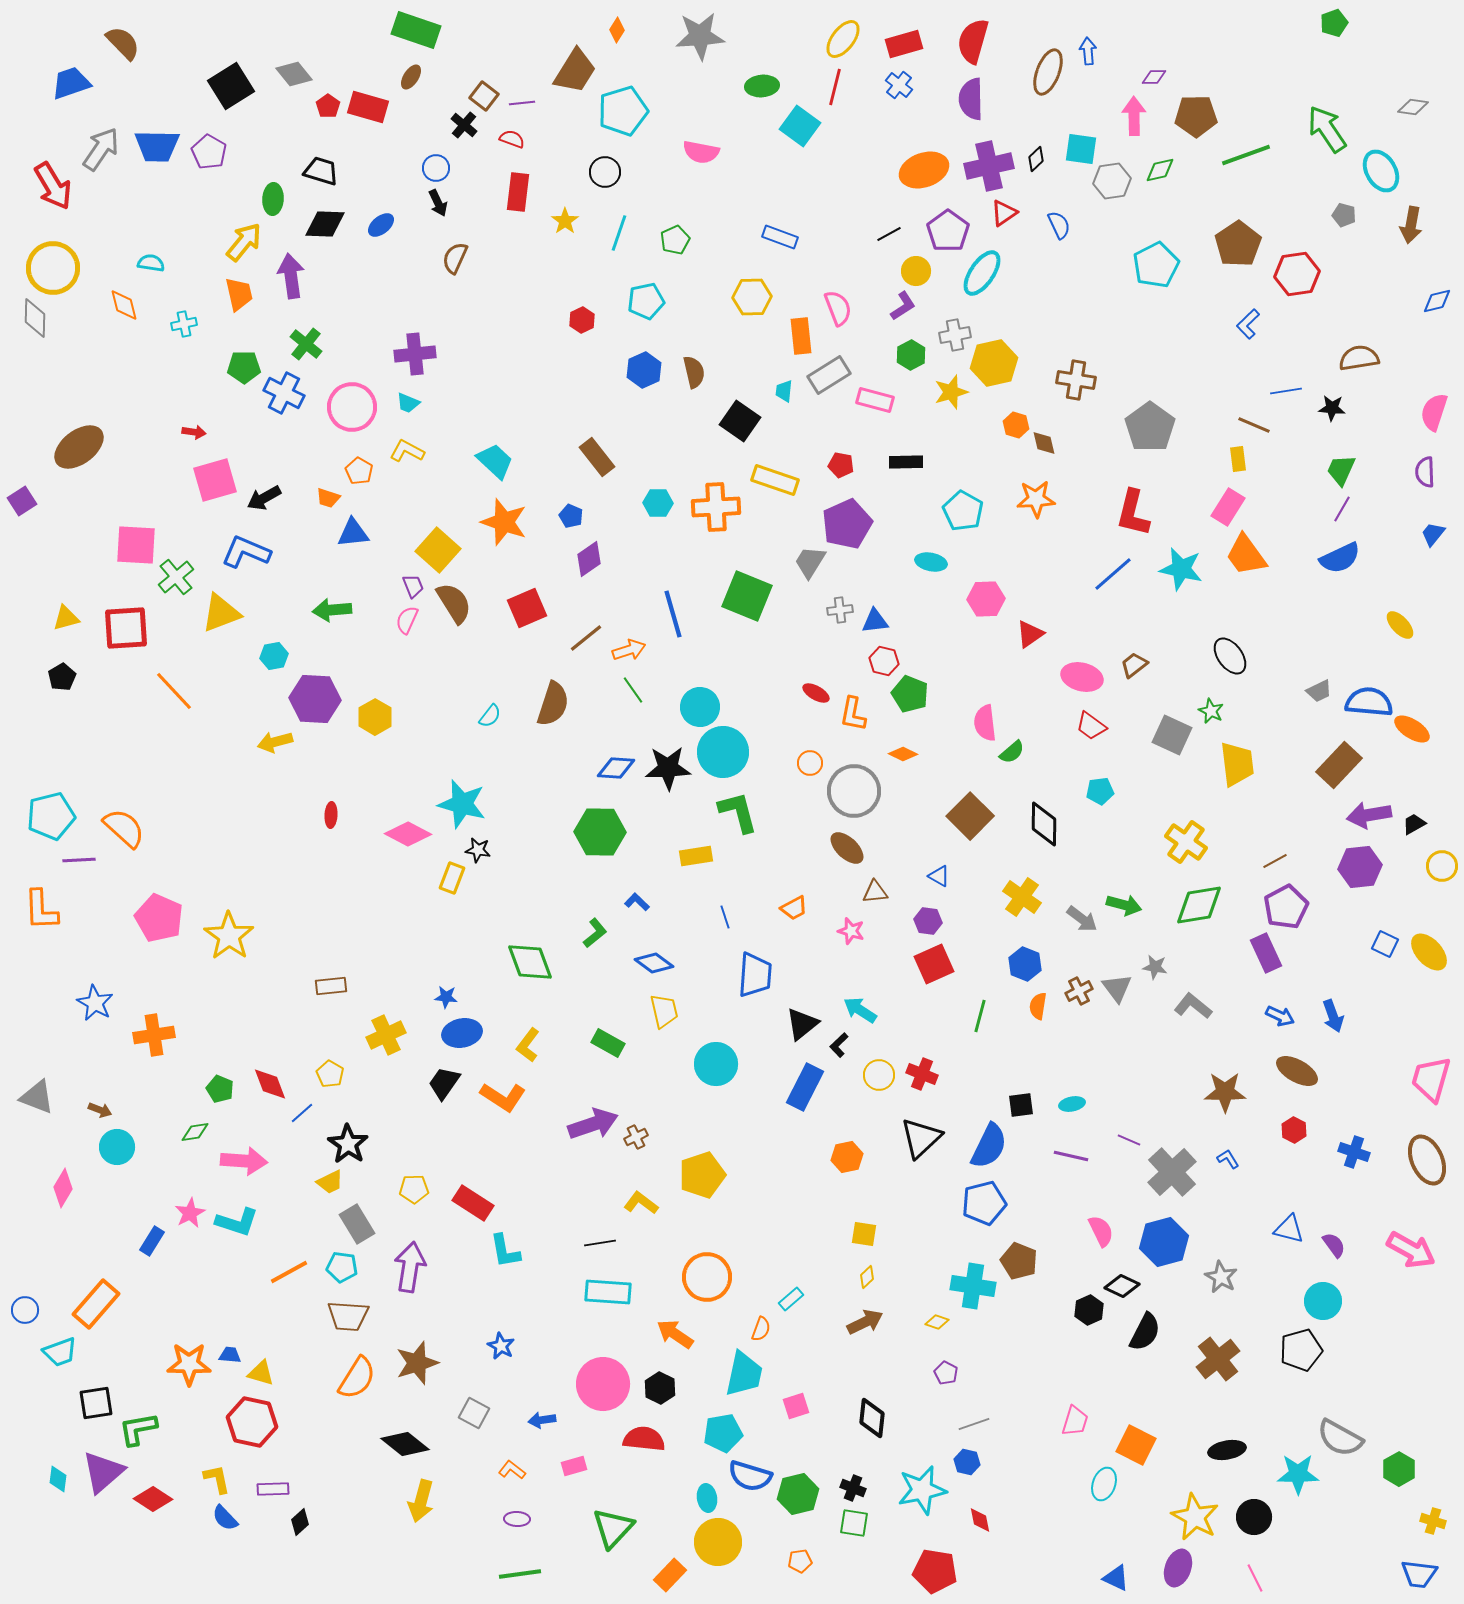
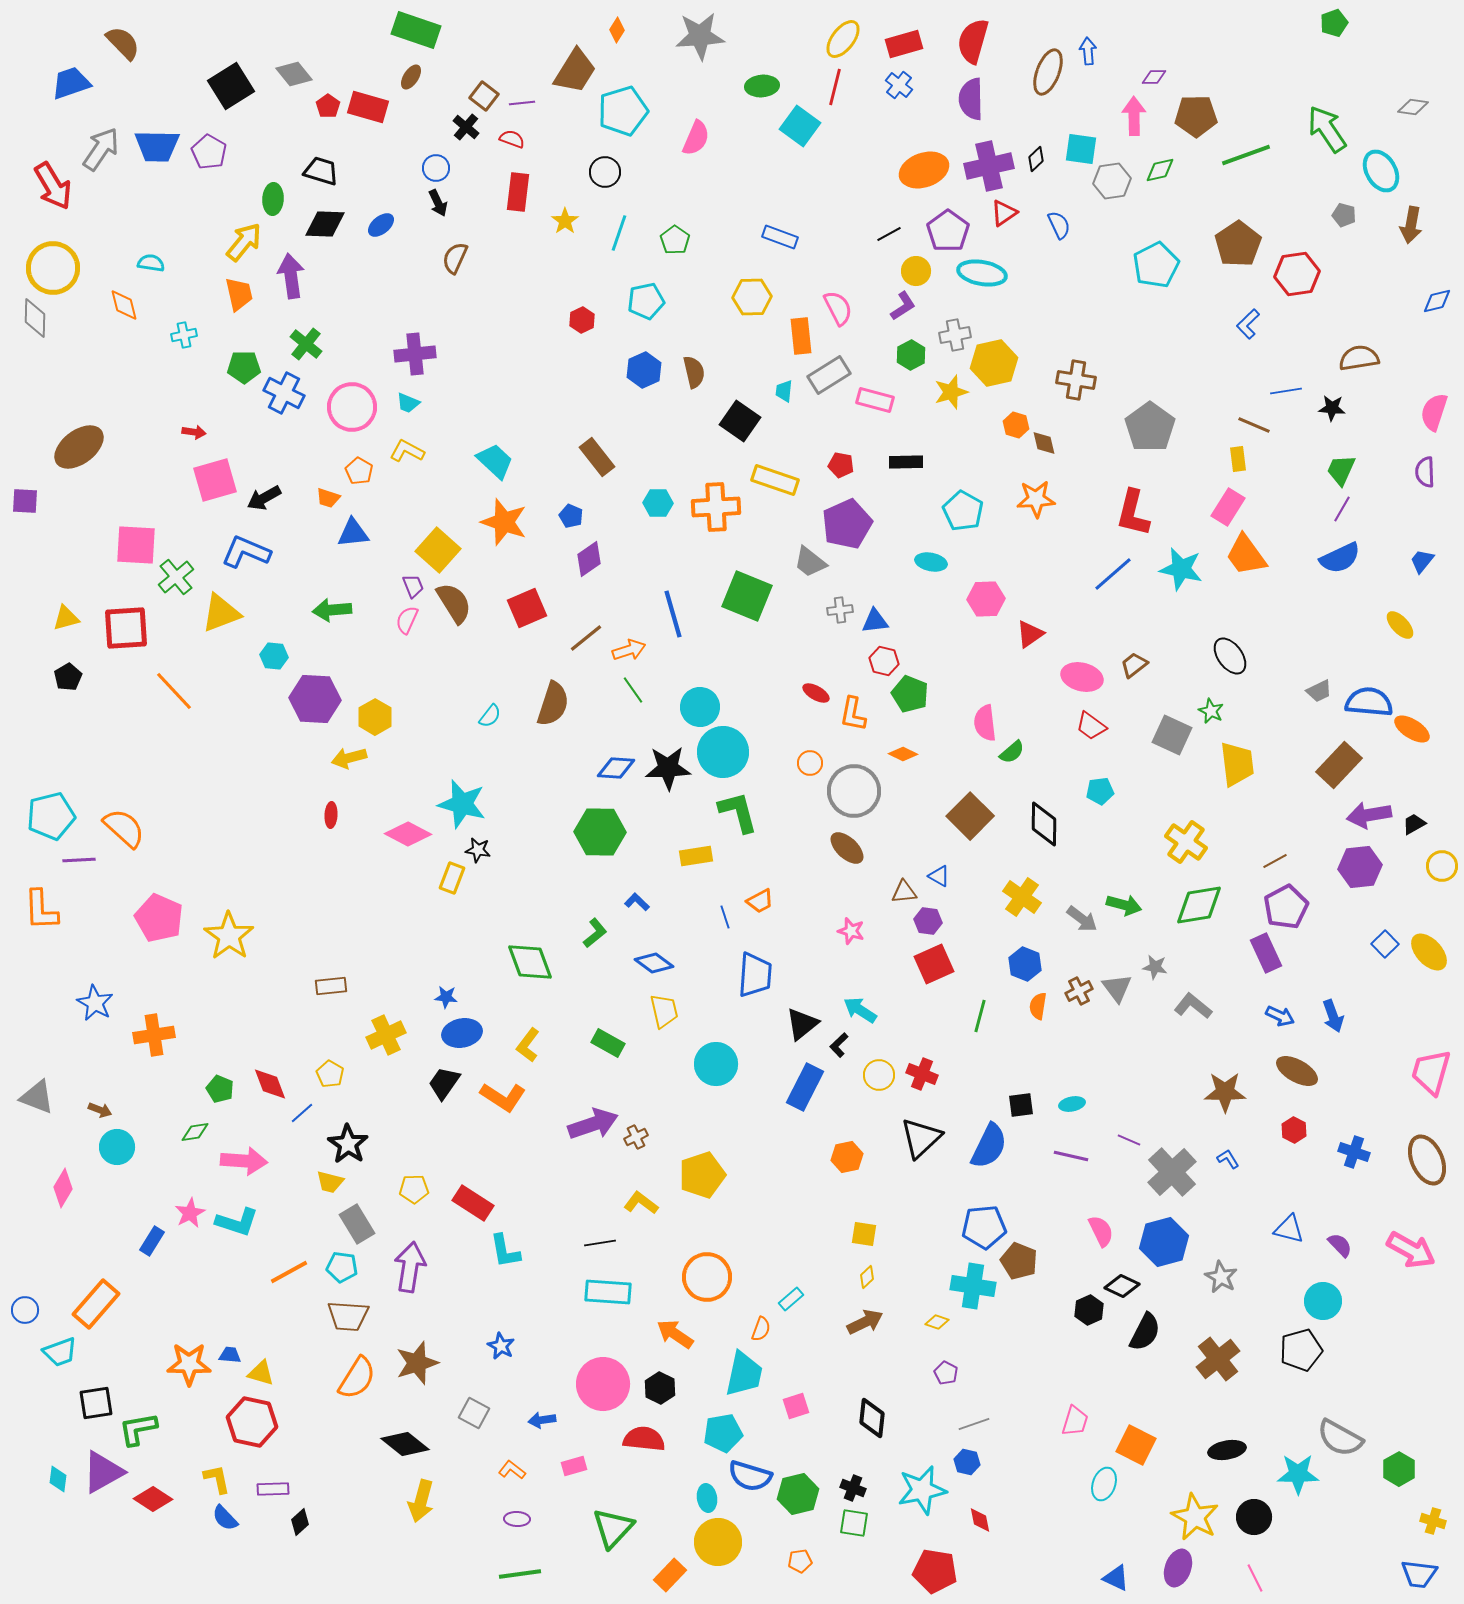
black cross at (464, 125): moved 2 px right, 2 px down
pink semicircle at (701, 152): moved 5 px left, 14 px up; rotated 78 degrees counterclockwise
green pentagon at (675, 240): rotated 12 degrees counterclockwise
cyan ellipse at (982, 273): rotated 66 degrees clockwise
pink semicircle at (838, 308): rotated 6 degrees counterclockwise
cyan cross at (184, 324): moved 11 px down
purple square at (22, 501): moved 3 px right; rotated 36 degrees clockwise
blue trapezoid at (1433, 534): moved 11 px left, 27 px down
gray trapezoid at (810, 562): rotated 84 degrees counterclockwise
cyan hexagon at (274, 656): rotated 16 degrees clockwise
black pentagon at (62, 677): moved 6 px right
yellow arrow at (275, 742): moved 74 px right, 16 px down
brown triangle at (875, 892): moved 29 px right
orange trapezoid at (794, 908): moved 34 px left, 7 px up
blue square at (1385, 944): rotated 20 degrees clockwise
pink trapezoid at (1431, 1079): moved 7 px up
yellow trapezoid at (330, 1182): rotated 40 degrees clockwise
blue pentagon at (984, 1203): moved 24 px down; rotated 9 degrees clockwise
purple semicircle at (1334, 1245): moved 6 px right; rotated 8 degrees counterclockwise
purple triangle at (103, 1472): rotated 12 degrees clockwise
